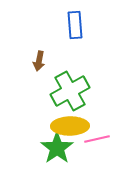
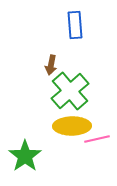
brown arrow: moved 12 px right, 4 px down
green cross: rotated 12 degrees counterclockwise
yellow ellipse: moved 2 px right
green star: moved 32 px left, 8 px down
